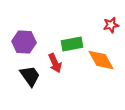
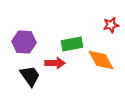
red arrow: rotated 66 degrees counterclockwise
